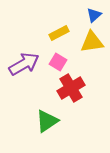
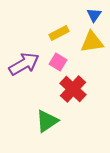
blue triangle: rotated 14 degrees counterclockwise
red cross: moved 2 px right, 1 px down; rotated 16 degrees counterclockwise
